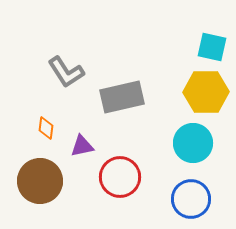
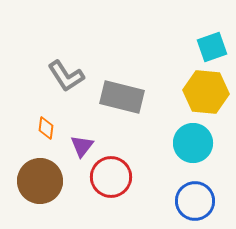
cyan square: rotated 32 degrees counterclockwise
gray L-shape: moved 4 px down
yellow hexagon: rotated 6 degrees clockwise
gray rectangle: rotated 27 degrees clockwise
purple triangle: rotated 40 degrees counterclockwise
red circle: moved 9 px left
blue circle: moved 4 px right, 2 px down
